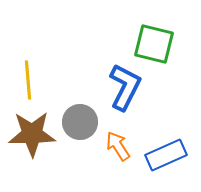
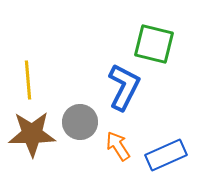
blue L-shape: moved 1 px left
